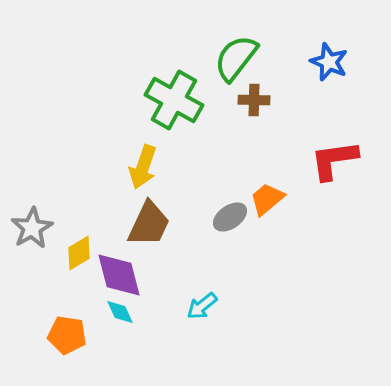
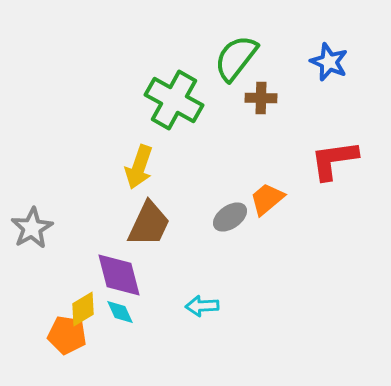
brown cross: moved 7 px right, 2 px up
yellow arrow: moved 4 px left
yellow diamond: moved 4 px right, 56 px down
cyan arrow: rotated 36 degrees clockwise
